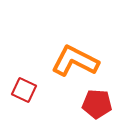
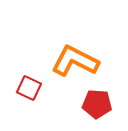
red square: moved 5 px right, 2 px up
